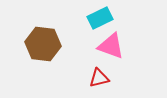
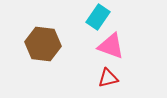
cyan rectangle: moved 2 px left, 1 px up; rotated 30 degrees counterclockwise
red triangle: moved 9 px right
